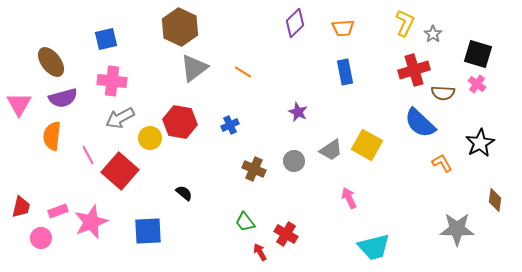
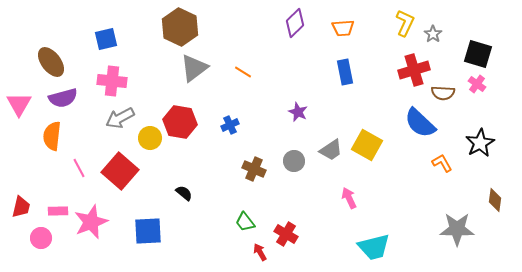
pink line at (88, 155): moved 9 px left, 13 px down
pink rectangle at (58, 211): rotated 18 degrees clockwise
